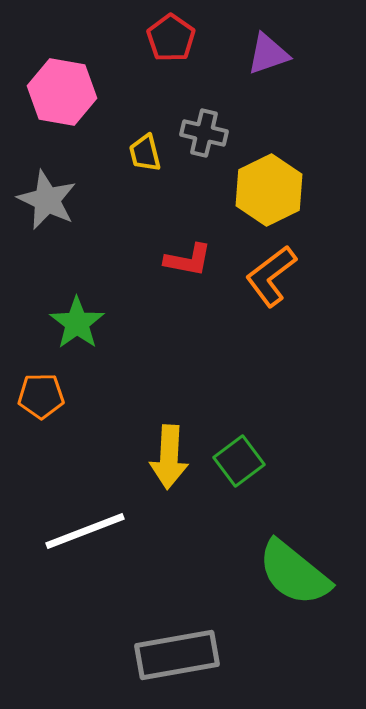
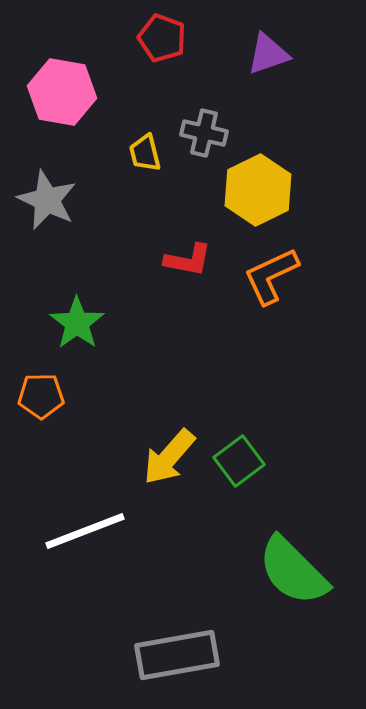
red pentagon: moved 9 px left; rotated 15 degrees counterclockwise
yellow hexagon: moved 11 px left
orange L-shape: rotated 12 degrees clockwise
yellow arrow: rotated 38 degrees clockwise
green semicircle: moved 1 px left, 2 px up; rotated 6 degrees clockwise
